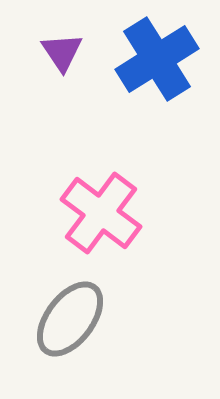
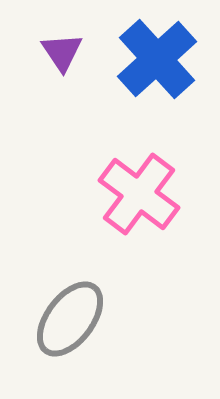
blue cross: rotated 10 degrees counterclockwise
pink cross: moved 38 px right, 19 px up
